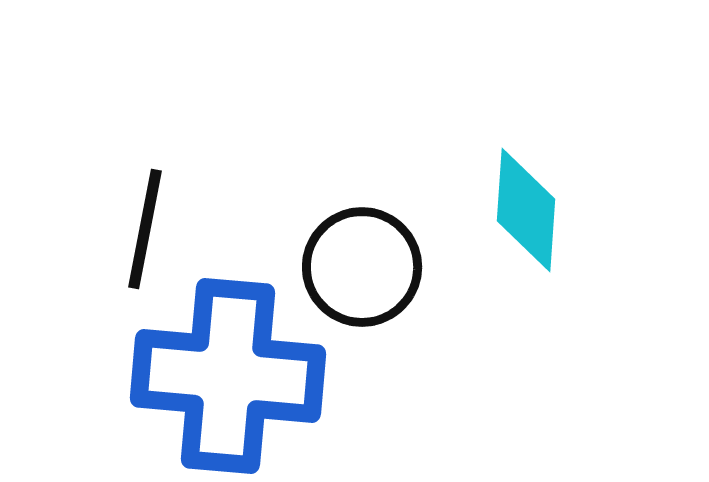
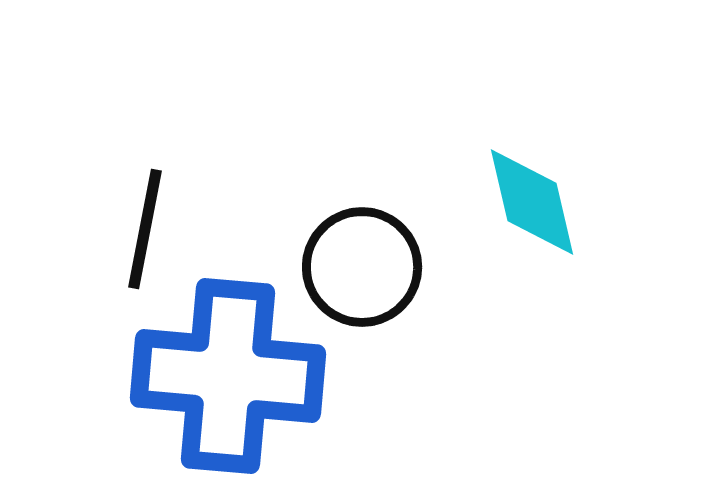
cyan diamond: moved 6 px right, 8 px up; rotated 17 degrees counterclockwise
